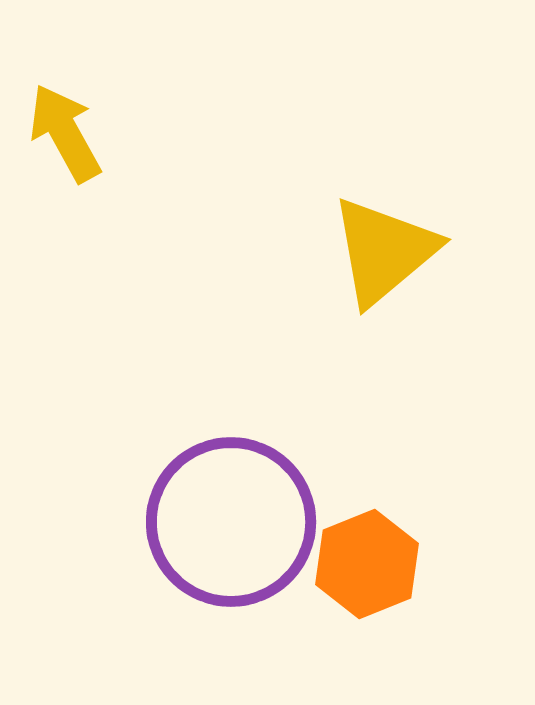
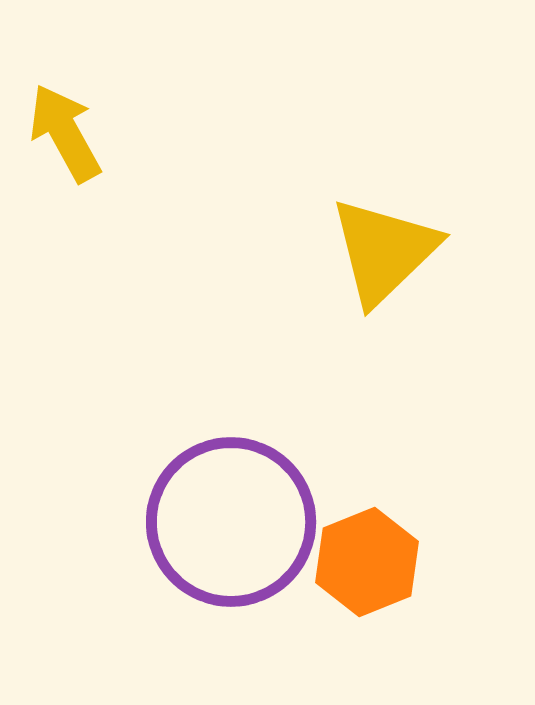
yellow triangle: rotated 4 degrees counterclockwise
orange hexagon: moved 2 px up
